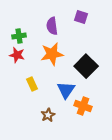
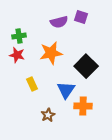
purple semicircle: moved 7 px right, 4 px up; rotated 96 degrees counterclockwise
orange star: moved 1 px left, 1 px up
orange cross: rotated 18 degrees counterclockwise
